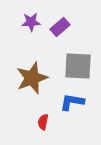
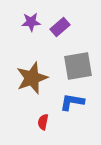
gray square: rotated 12 degrees counterclockwise
